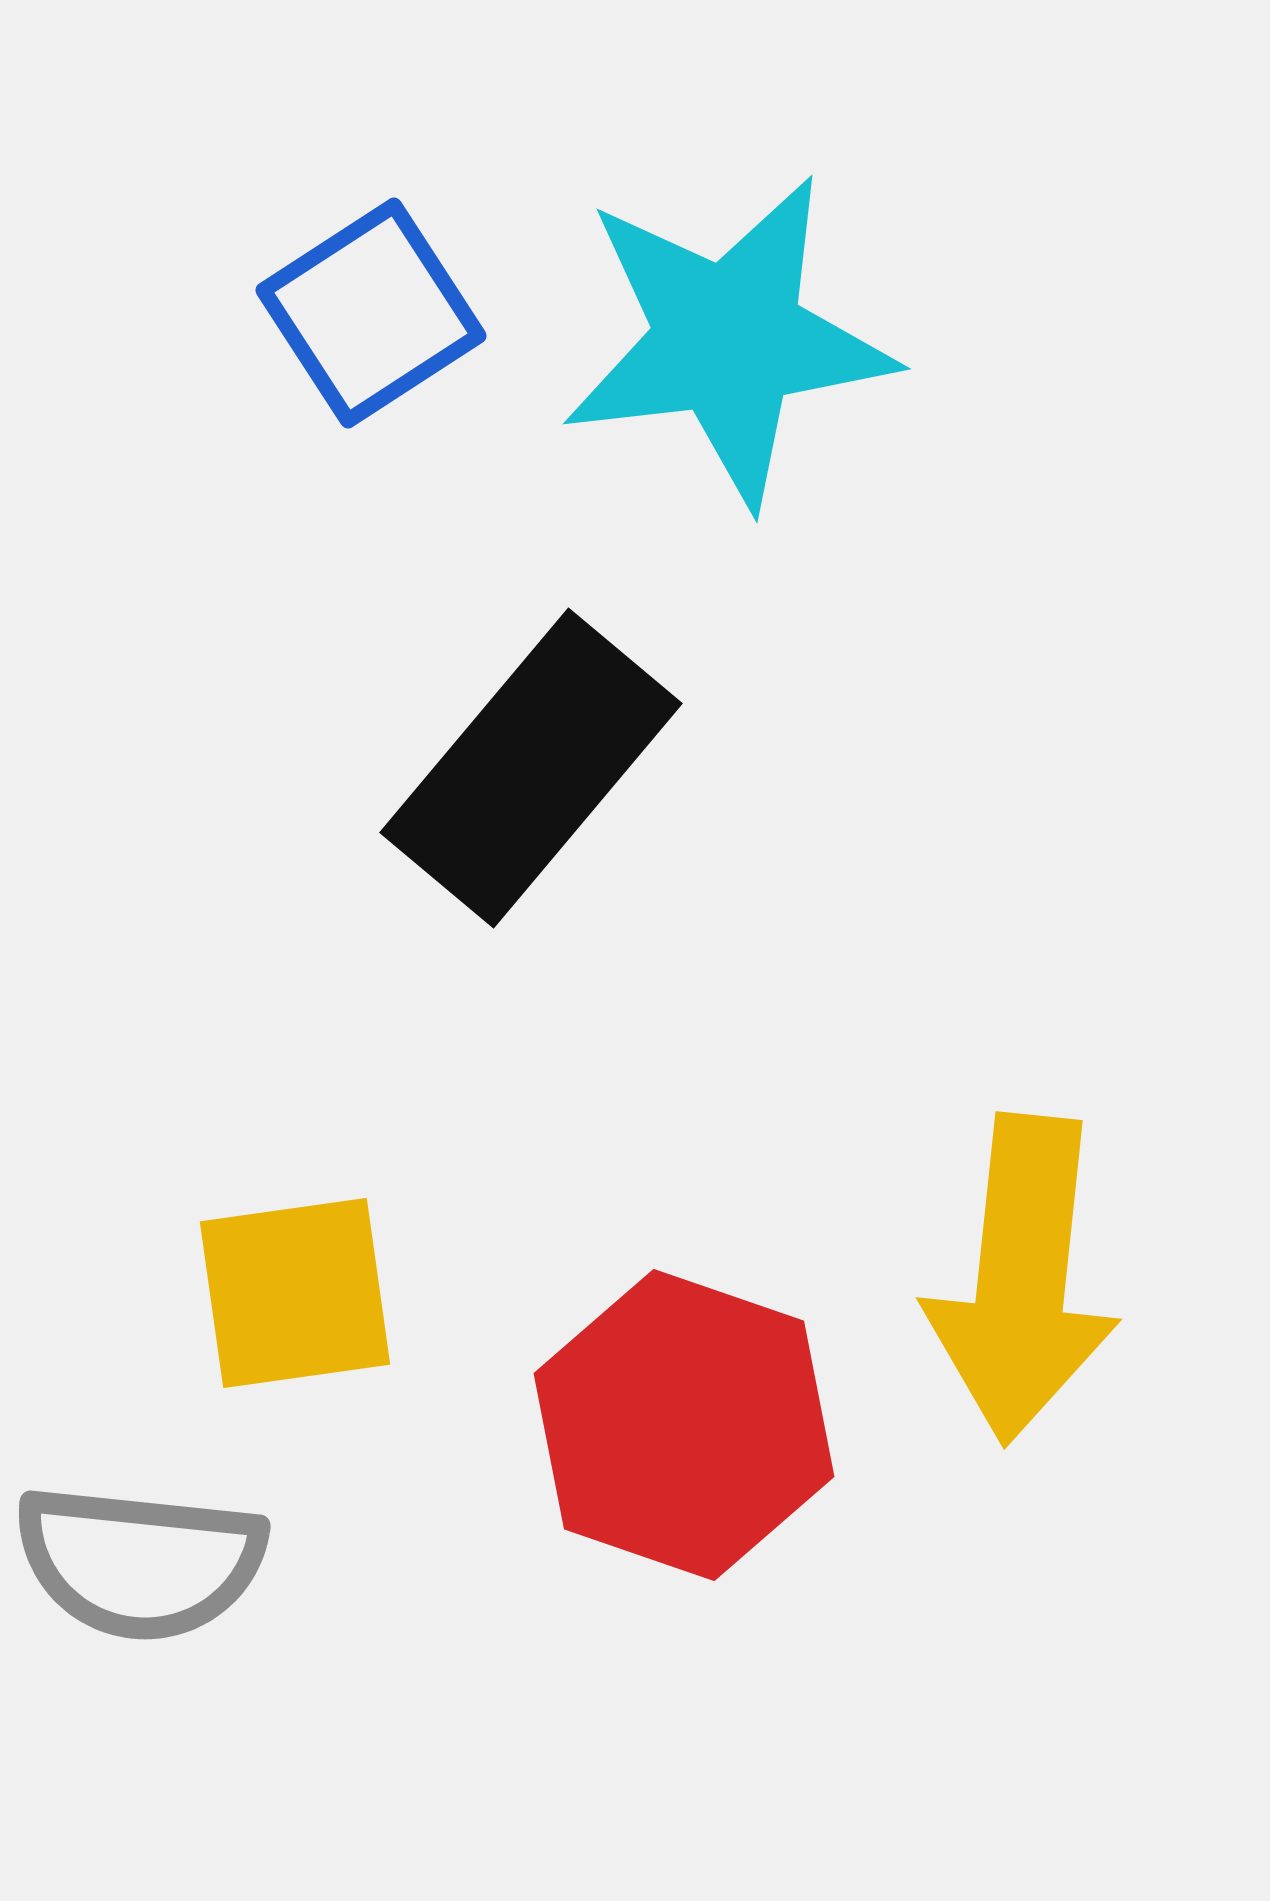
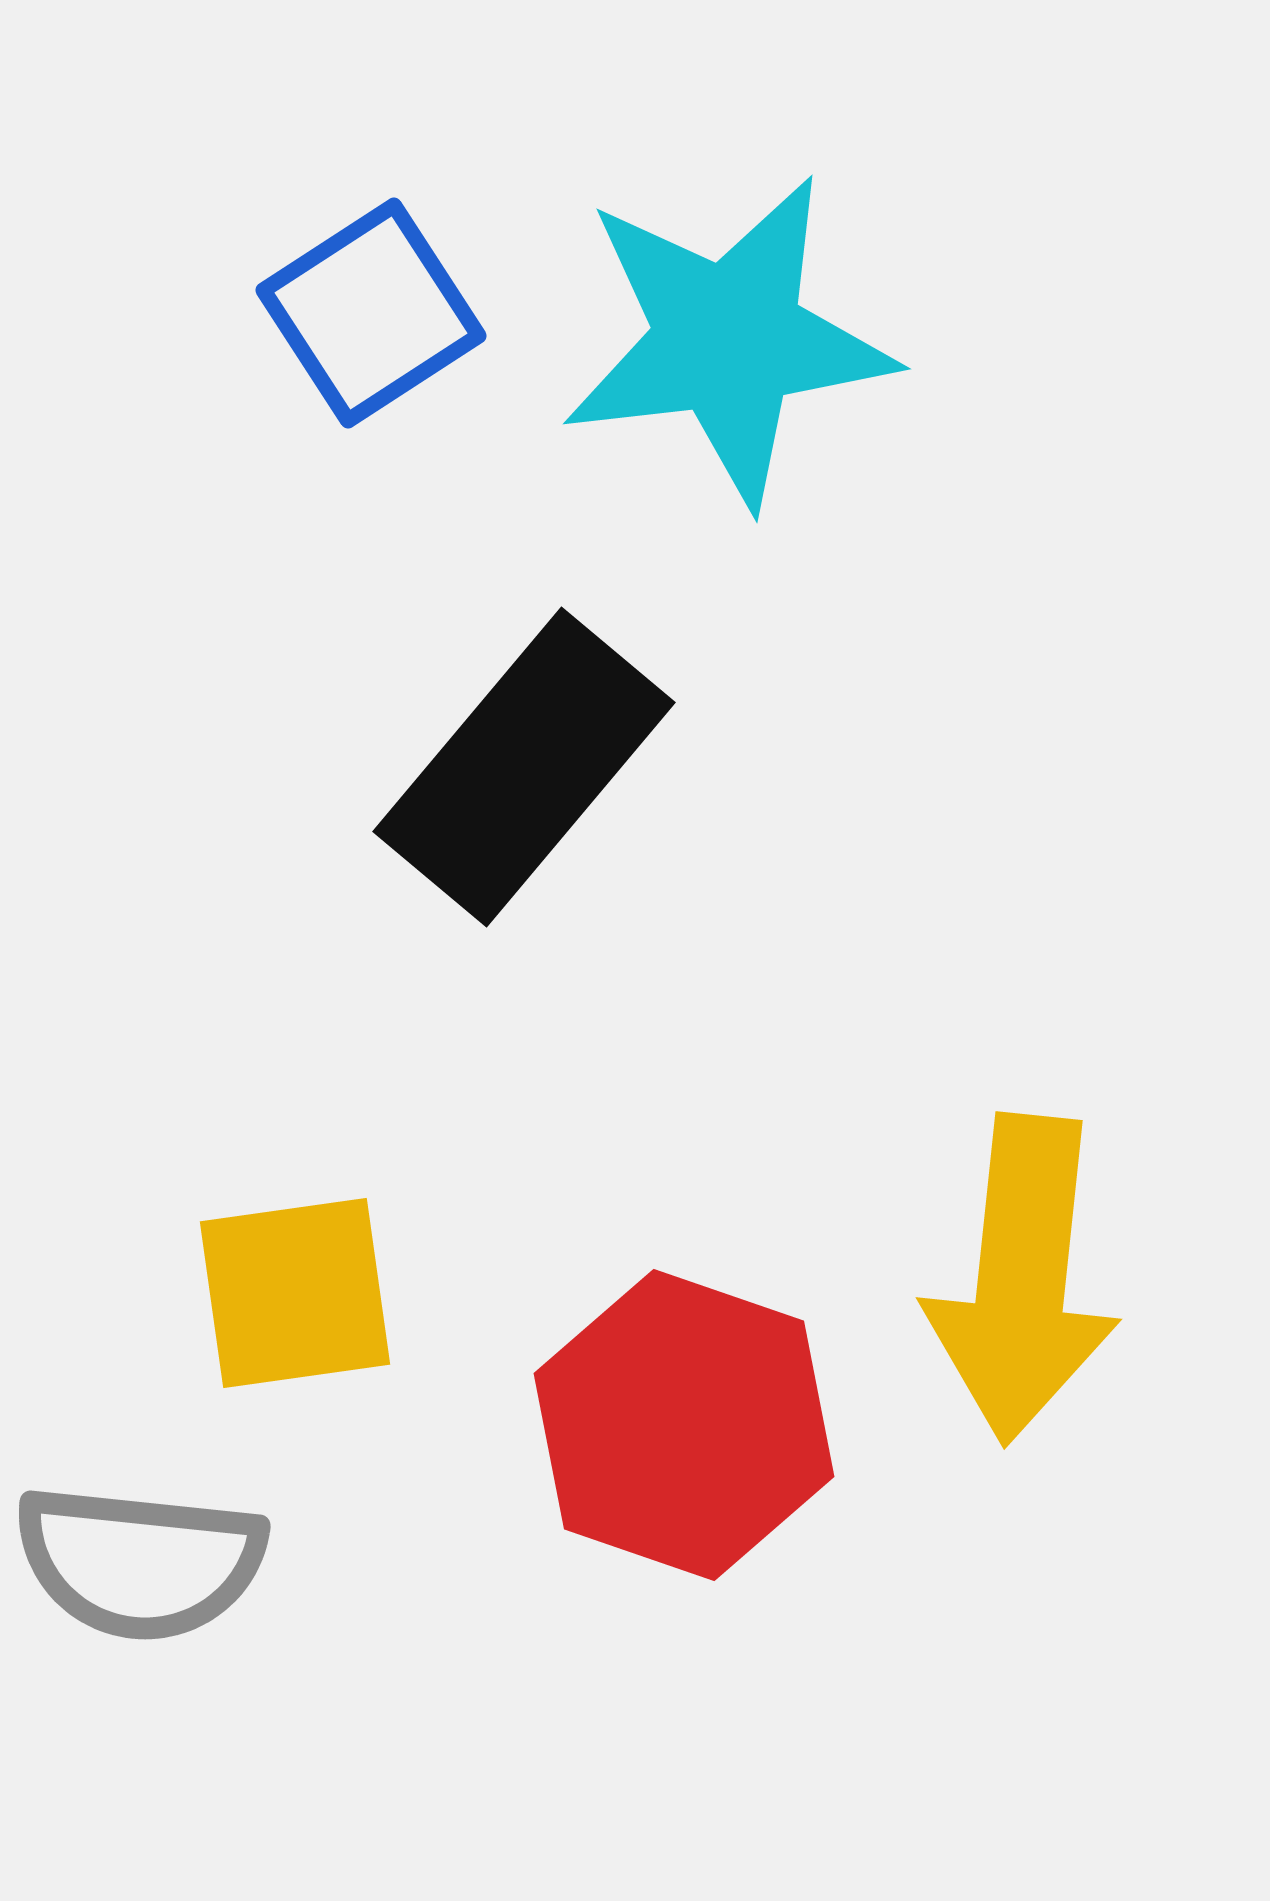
black rectangle: moved 7 px left, 1 px up
